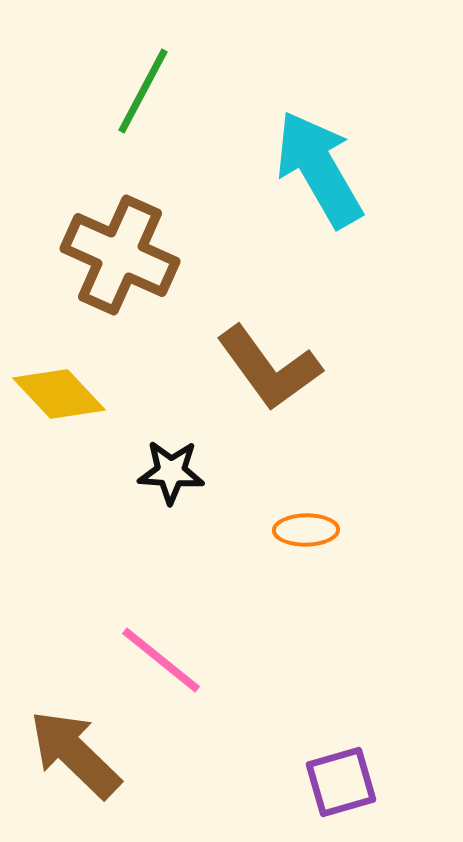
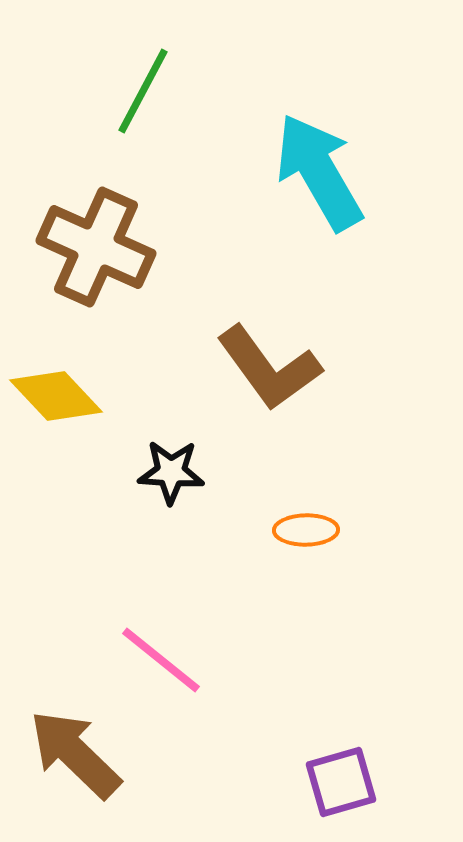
cyan arrow: moved 3 px down
brown cross: moved 24 px left, 8 px up
yellow diamond: moved 3 px left, 2 px down
